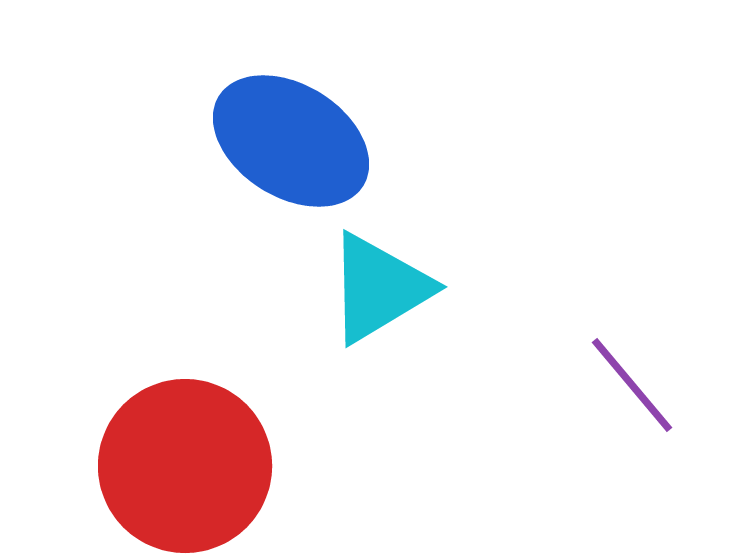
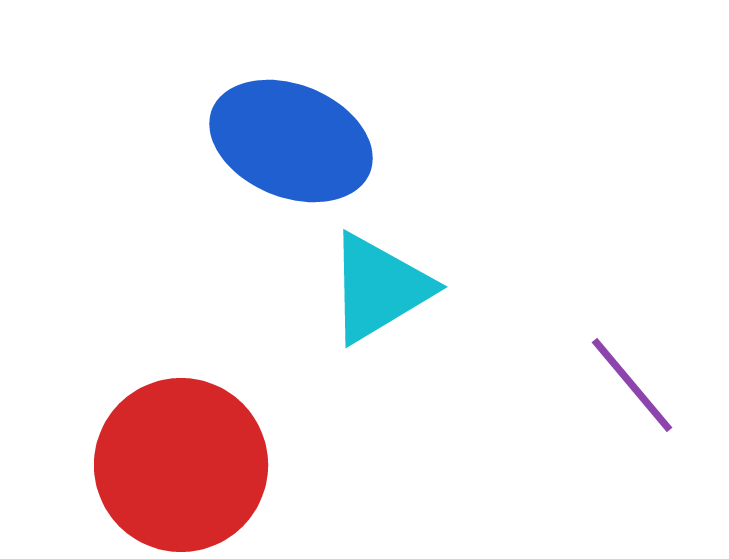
blue ellipse: rotated 10 degrees counterclockwise
red circle: moved 4 px left, 1 px up
